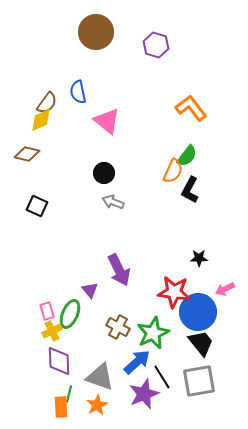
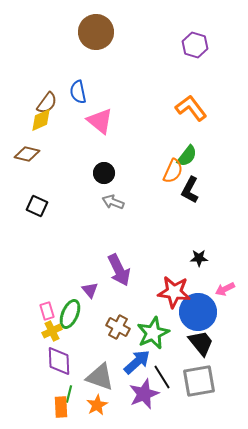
purple hexagon: moved 39 px right
pink triangle: moved 7 px left
